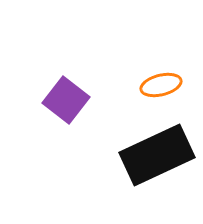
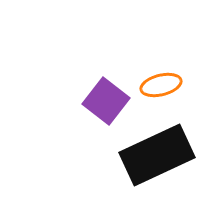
purple square: moved 40 px right, 1 px down
